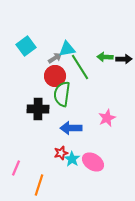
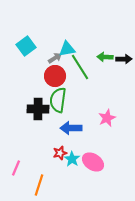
green semicircle: moved 4 px left, 6 px down
red star: moved 1 px left
